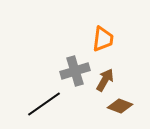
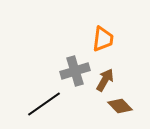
brown diamond: rotated 25 degrees clockwise
